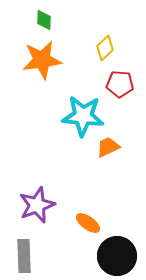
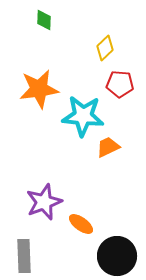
orange star: moved 3 px left, 29 px down
purple star: moved 7 px right, 3 px up
orange ellipse: moved 7 px left, 1 px down
